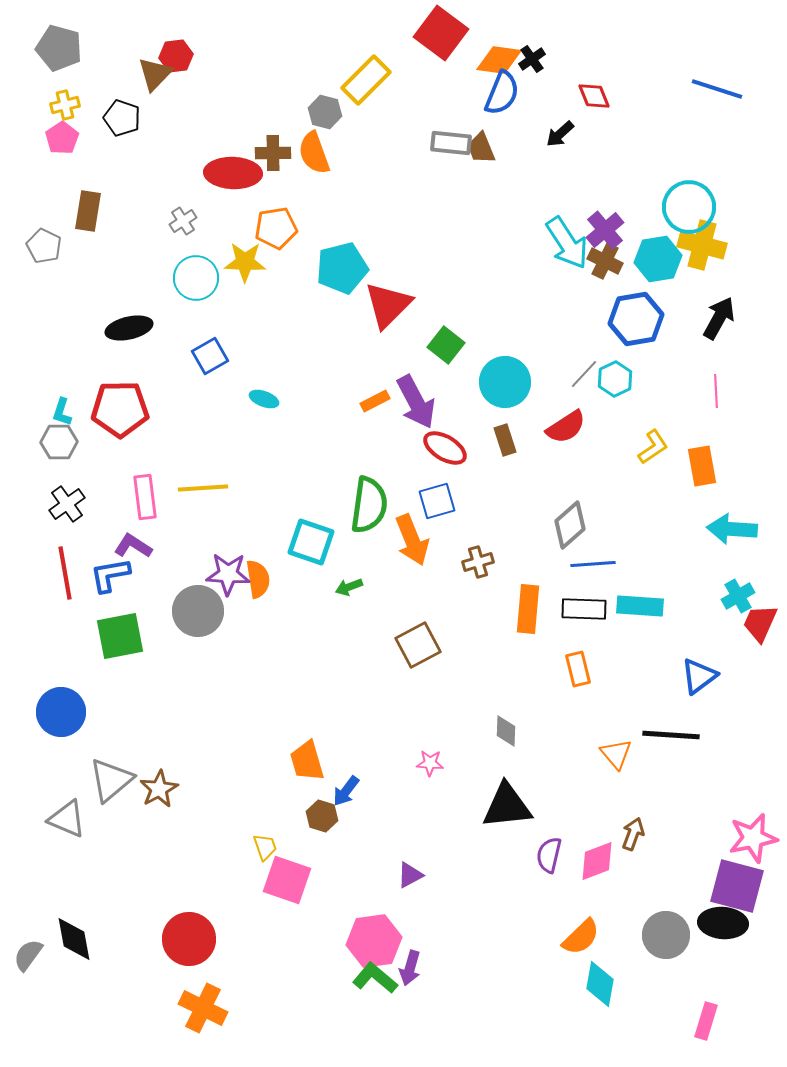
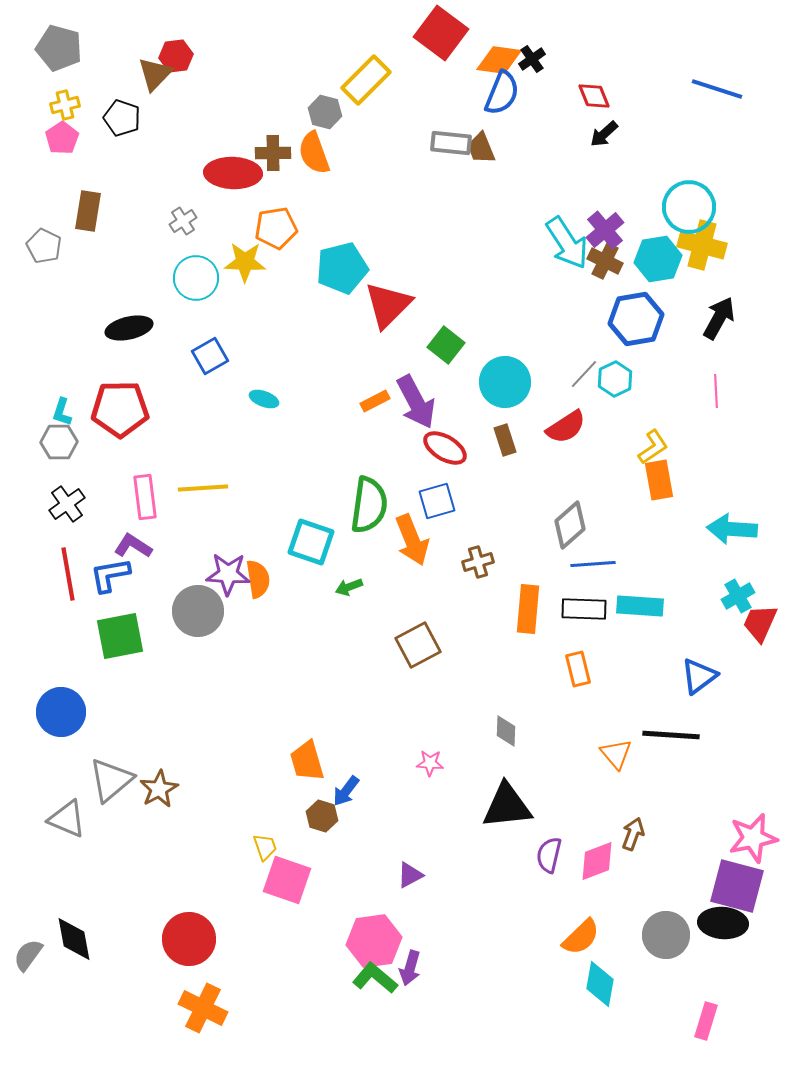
black arrow at (560, 134): moved 44 px right
orange rectangle at (702, 466): moved 43 px left, 14 px down
red line at (65, 573): moved 3 px right, 1 px down
